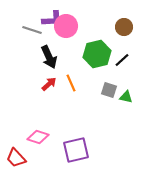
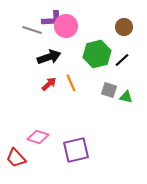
black arrow: rotated 85 degrees counterclockwise
